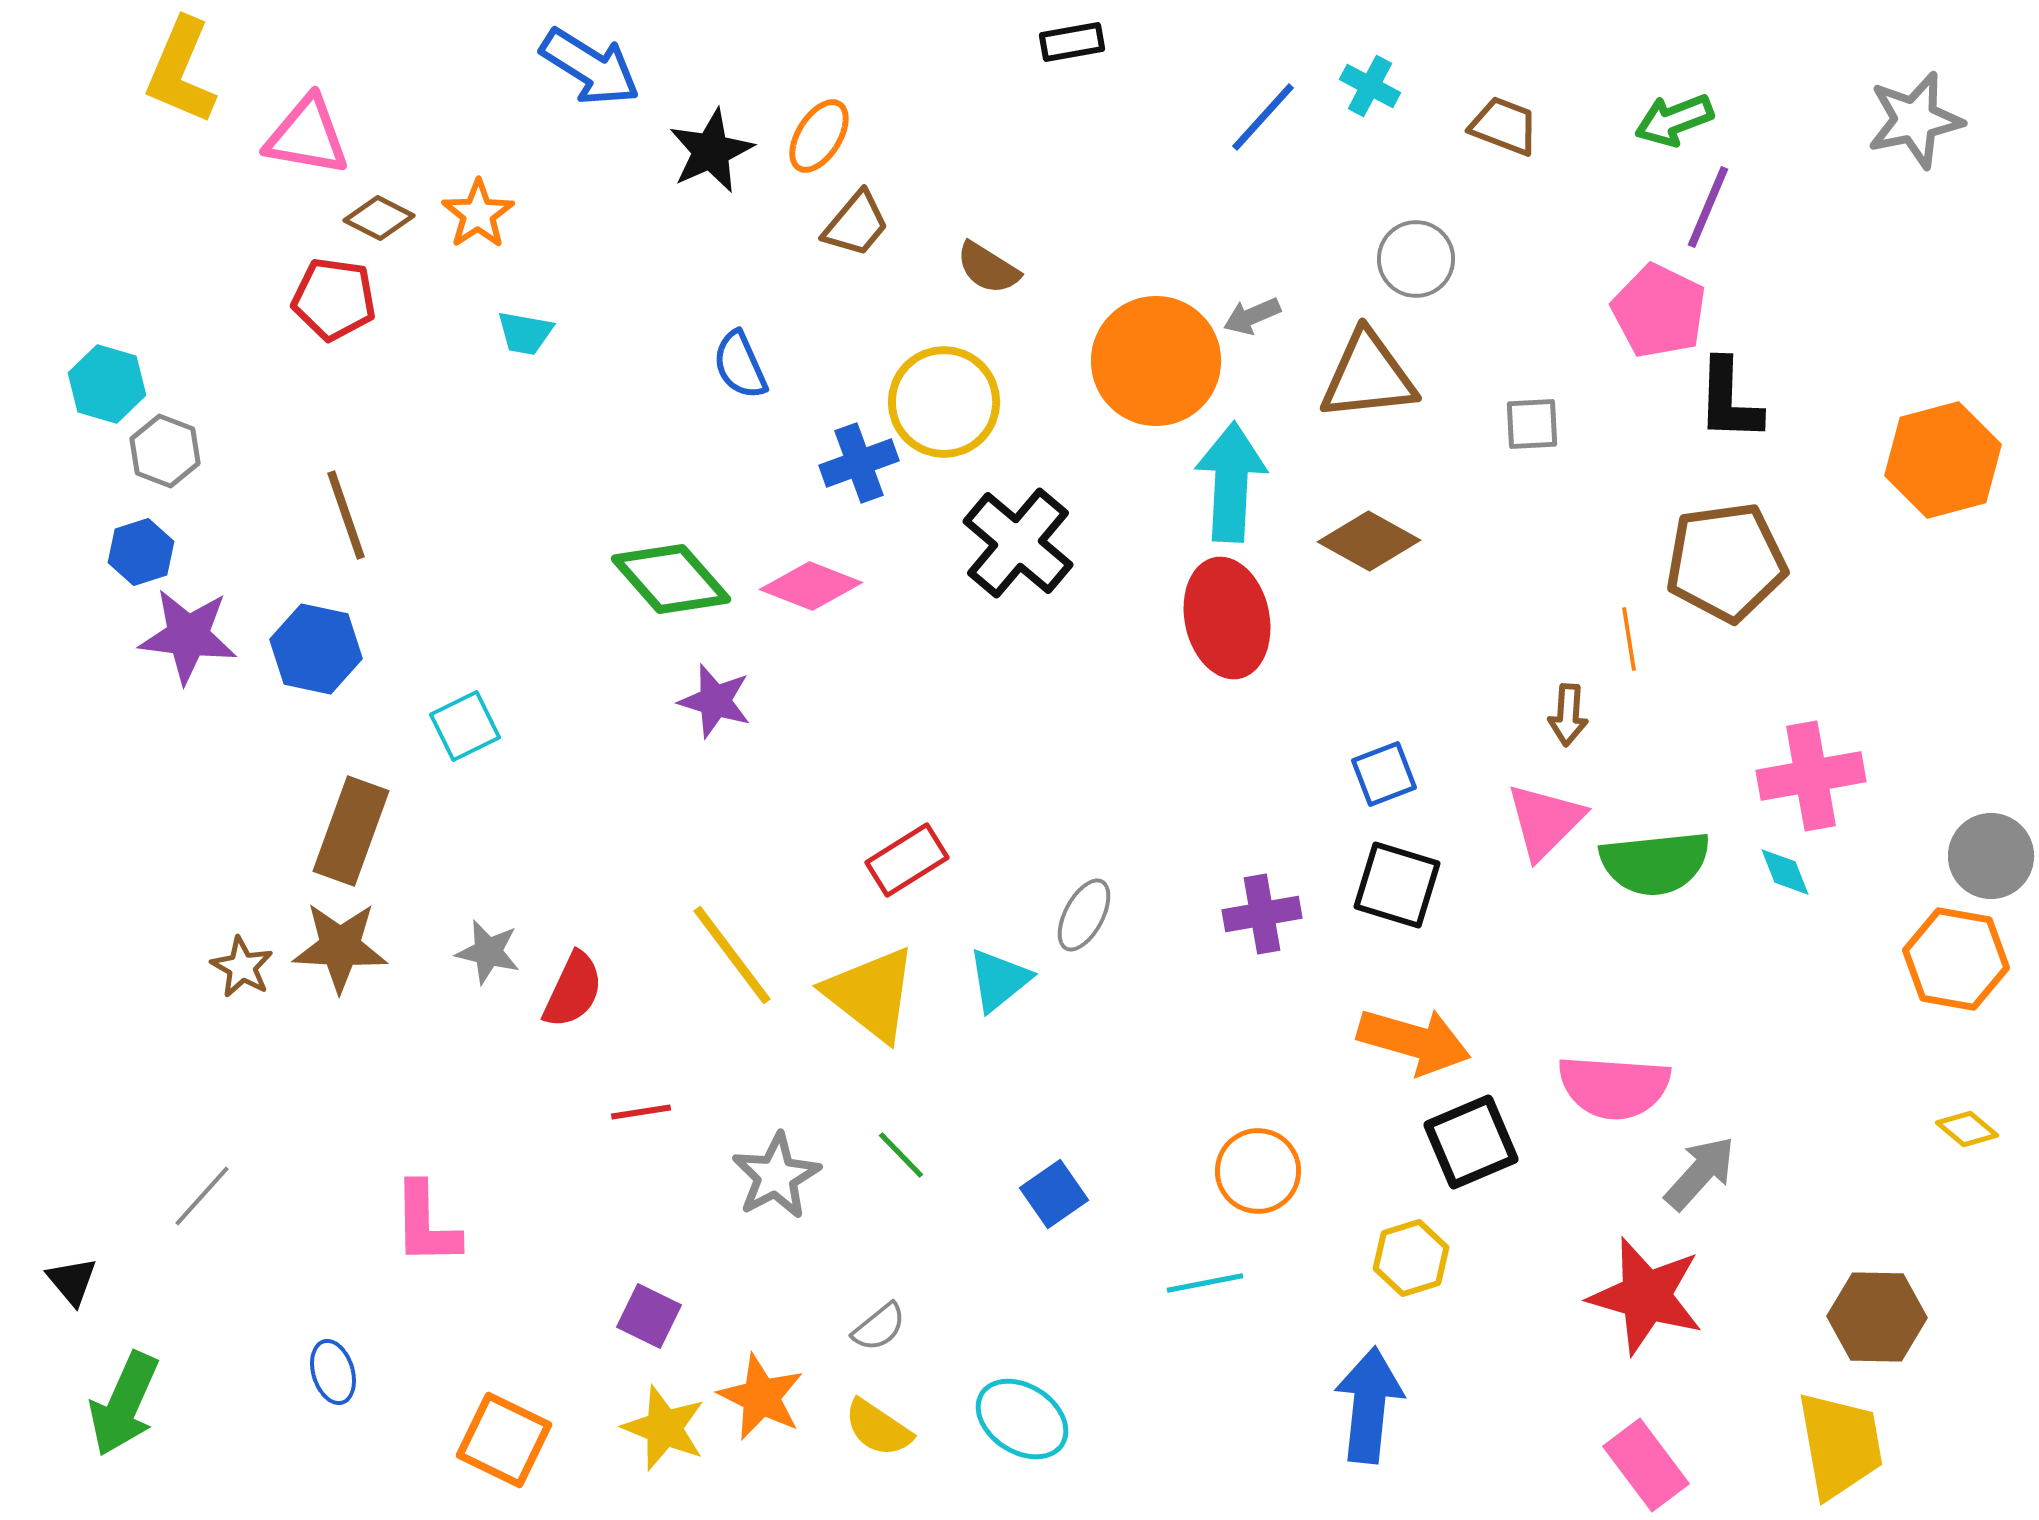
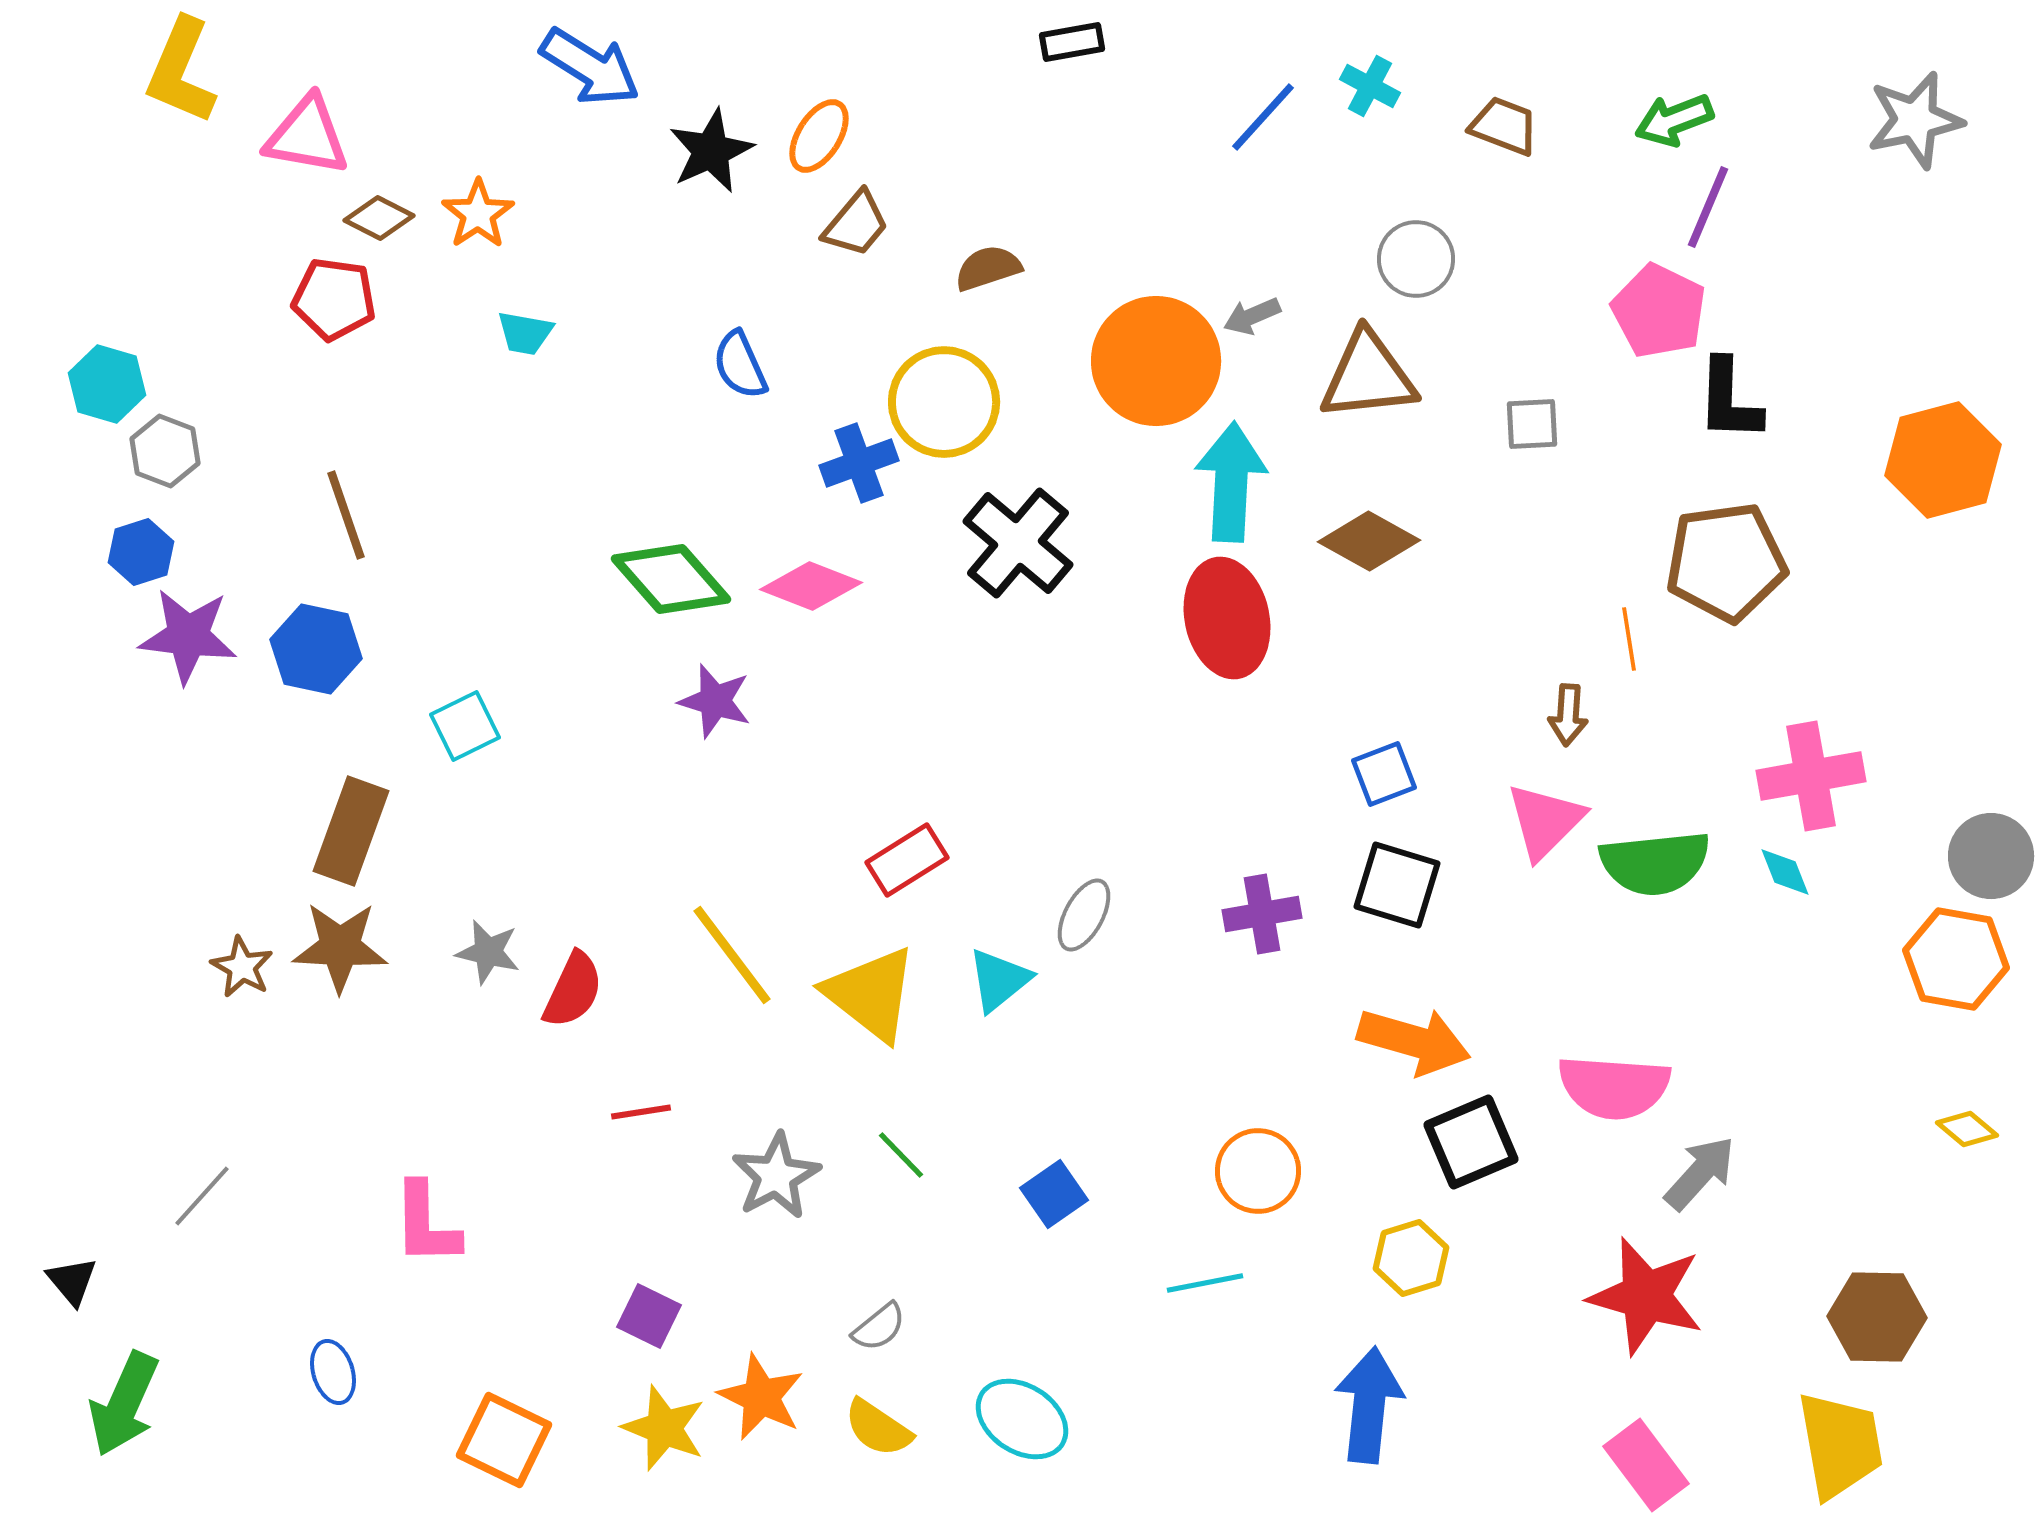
brown semicircle at (988, 268): rotated 130 degrees clockwise
